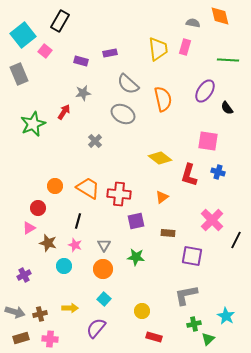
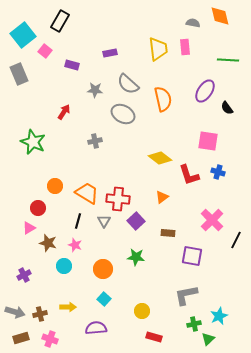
pink rectangle at (185, 47): rotated 21 degrees counterclockwise
purple rectangle at (81, 61): moved 9 px left, 4 px down
gray star at (83, 93): moved 12 px right, 3 px up; rotated 14 degrees clockwise
green star at (33, 124): moved 18 px down; rotated 25 degrees counterclockwise
gray cross at (95, 141): rotated 32 degrees clockwise
red L-shape at (189, 175): rotated 35 degrees counterclockwise
orange trapezoid at (88, 188): moved 1 px left, 5 px down
red cross at (119, 194): moved 1 px left, 5 px down
purple square at (136, 221): rotated 30 degrees counterclockwise
gray triangle at (104, 245): moved 24 px up
yellow arrow at (70, 308): moved 2 px left, 1 px up
cyan star at (226, 316): moved 7 px left; rotated 18 degrees clockwise
purple semicircle at (96, 328): rotated 45 degrees clockwise
pink cross at (50, 339): rotated 14 degrees clockwise
